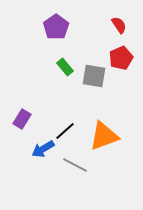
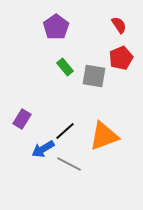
gray line: moved 6 px left, 1 px up
